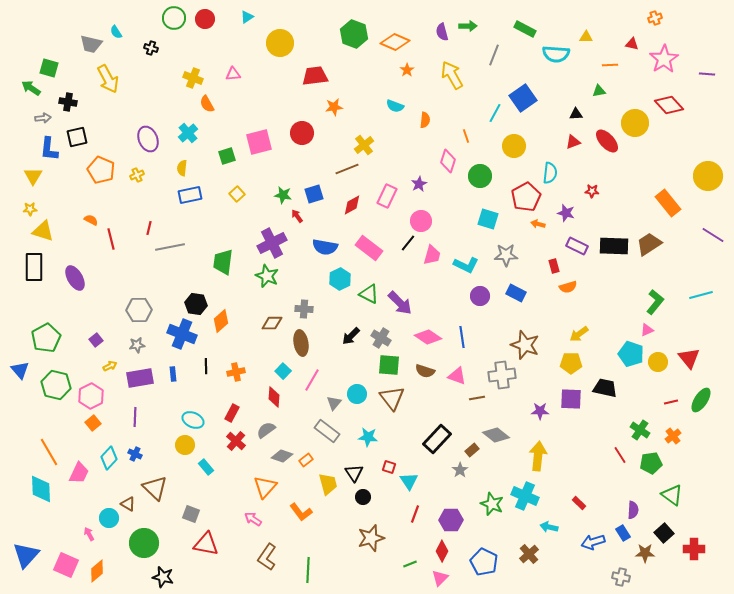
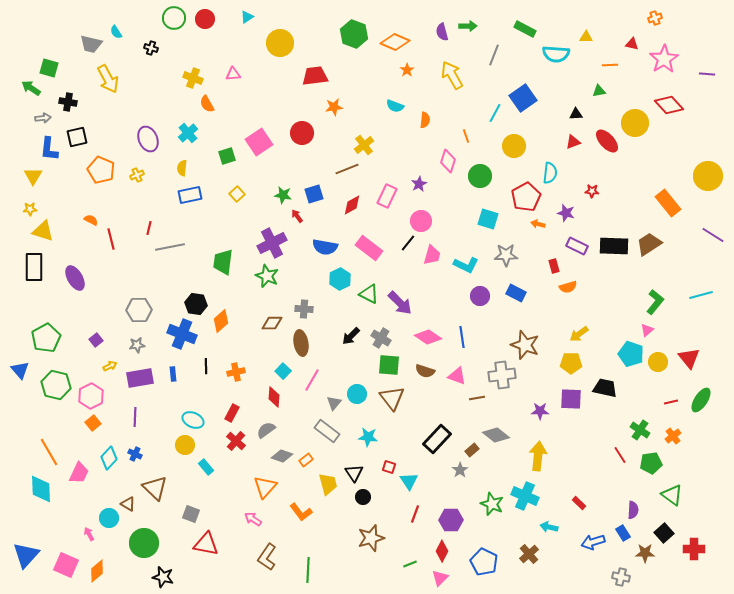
pink square at (259, 142): rotated 20 degrees counterclockwise
pink triangle at (647, 330): rotated 16 degrees counterclockwise
